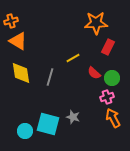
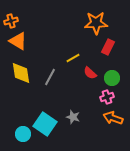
red semicircle: moved 4 px left
gray line: rotated 12 degrees clockwise
orange arrow: rotated 42 degrees counterclockwise
cyan square: moved 3 px left; rotated 20 degrees clockwise
cyan circle: moved 2 px left, 3 px down
